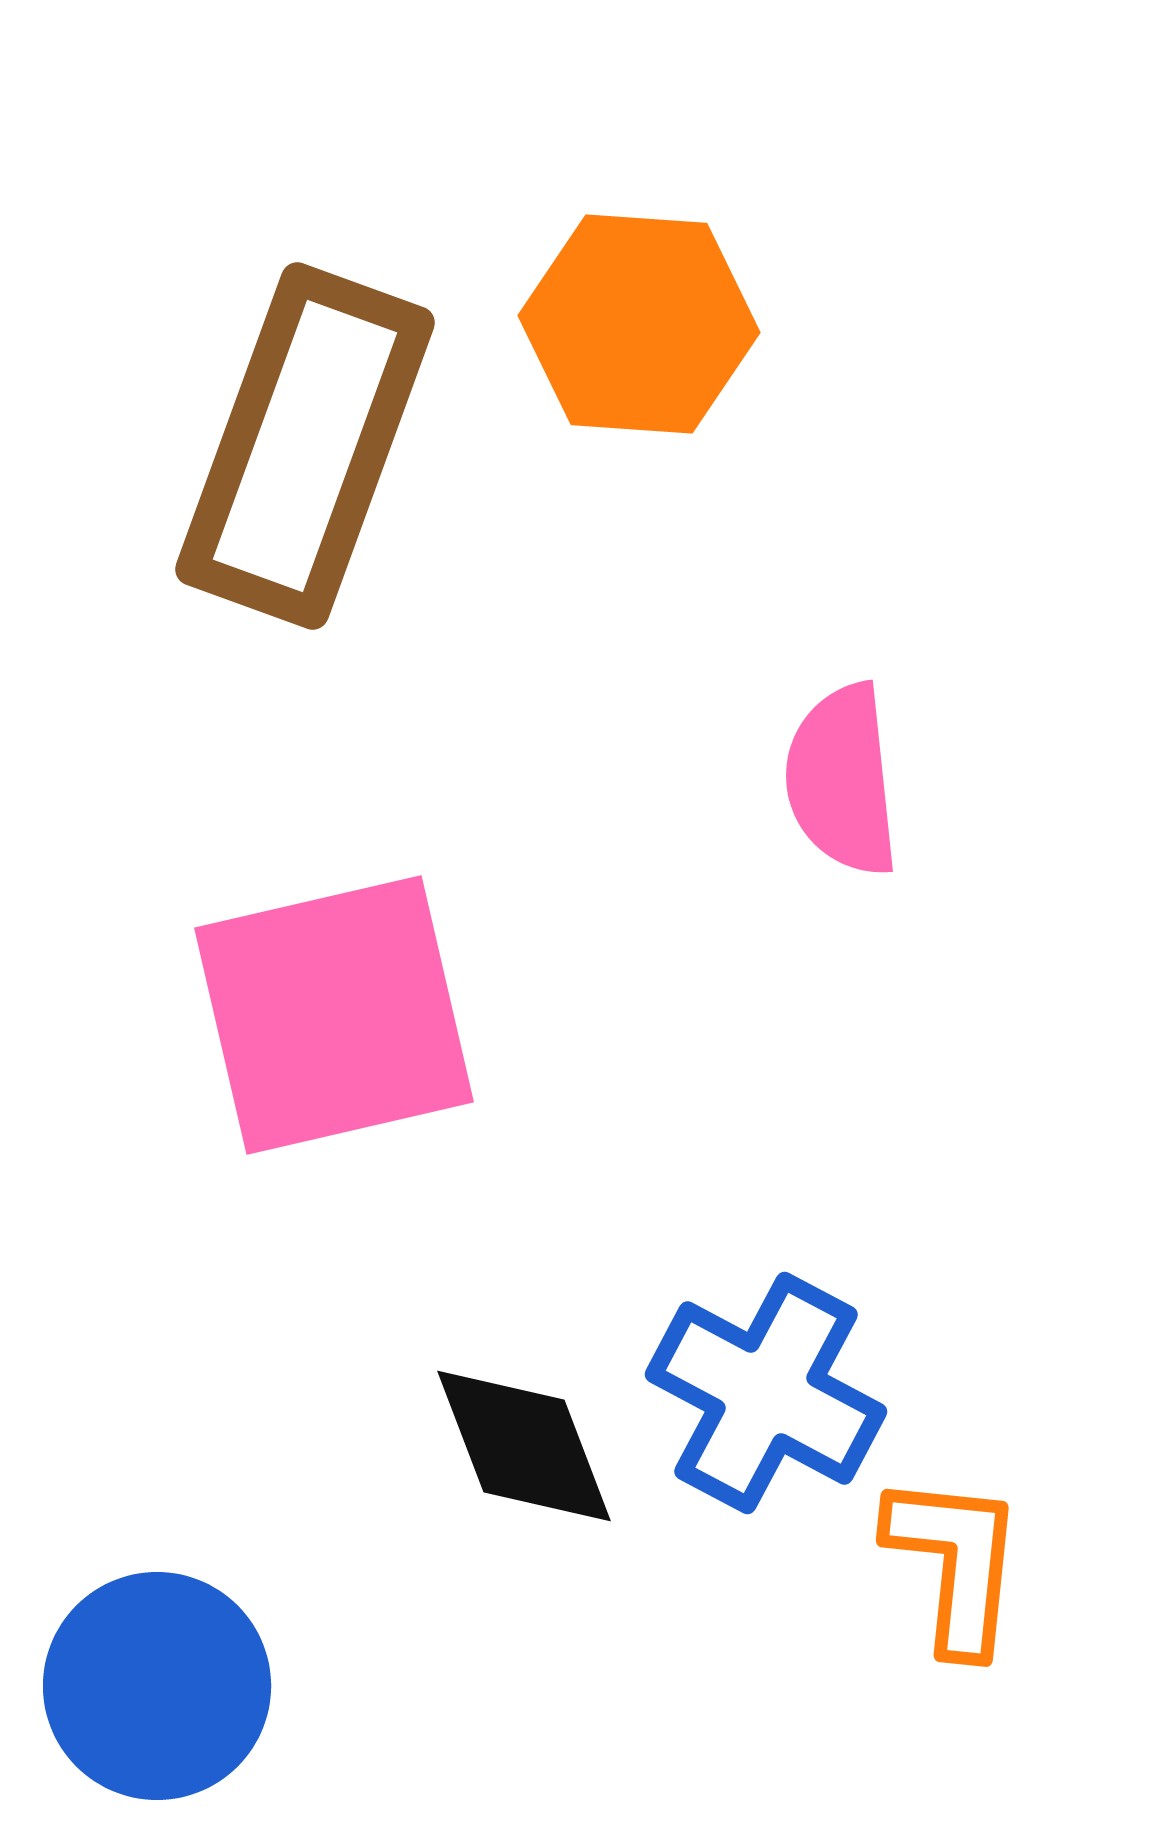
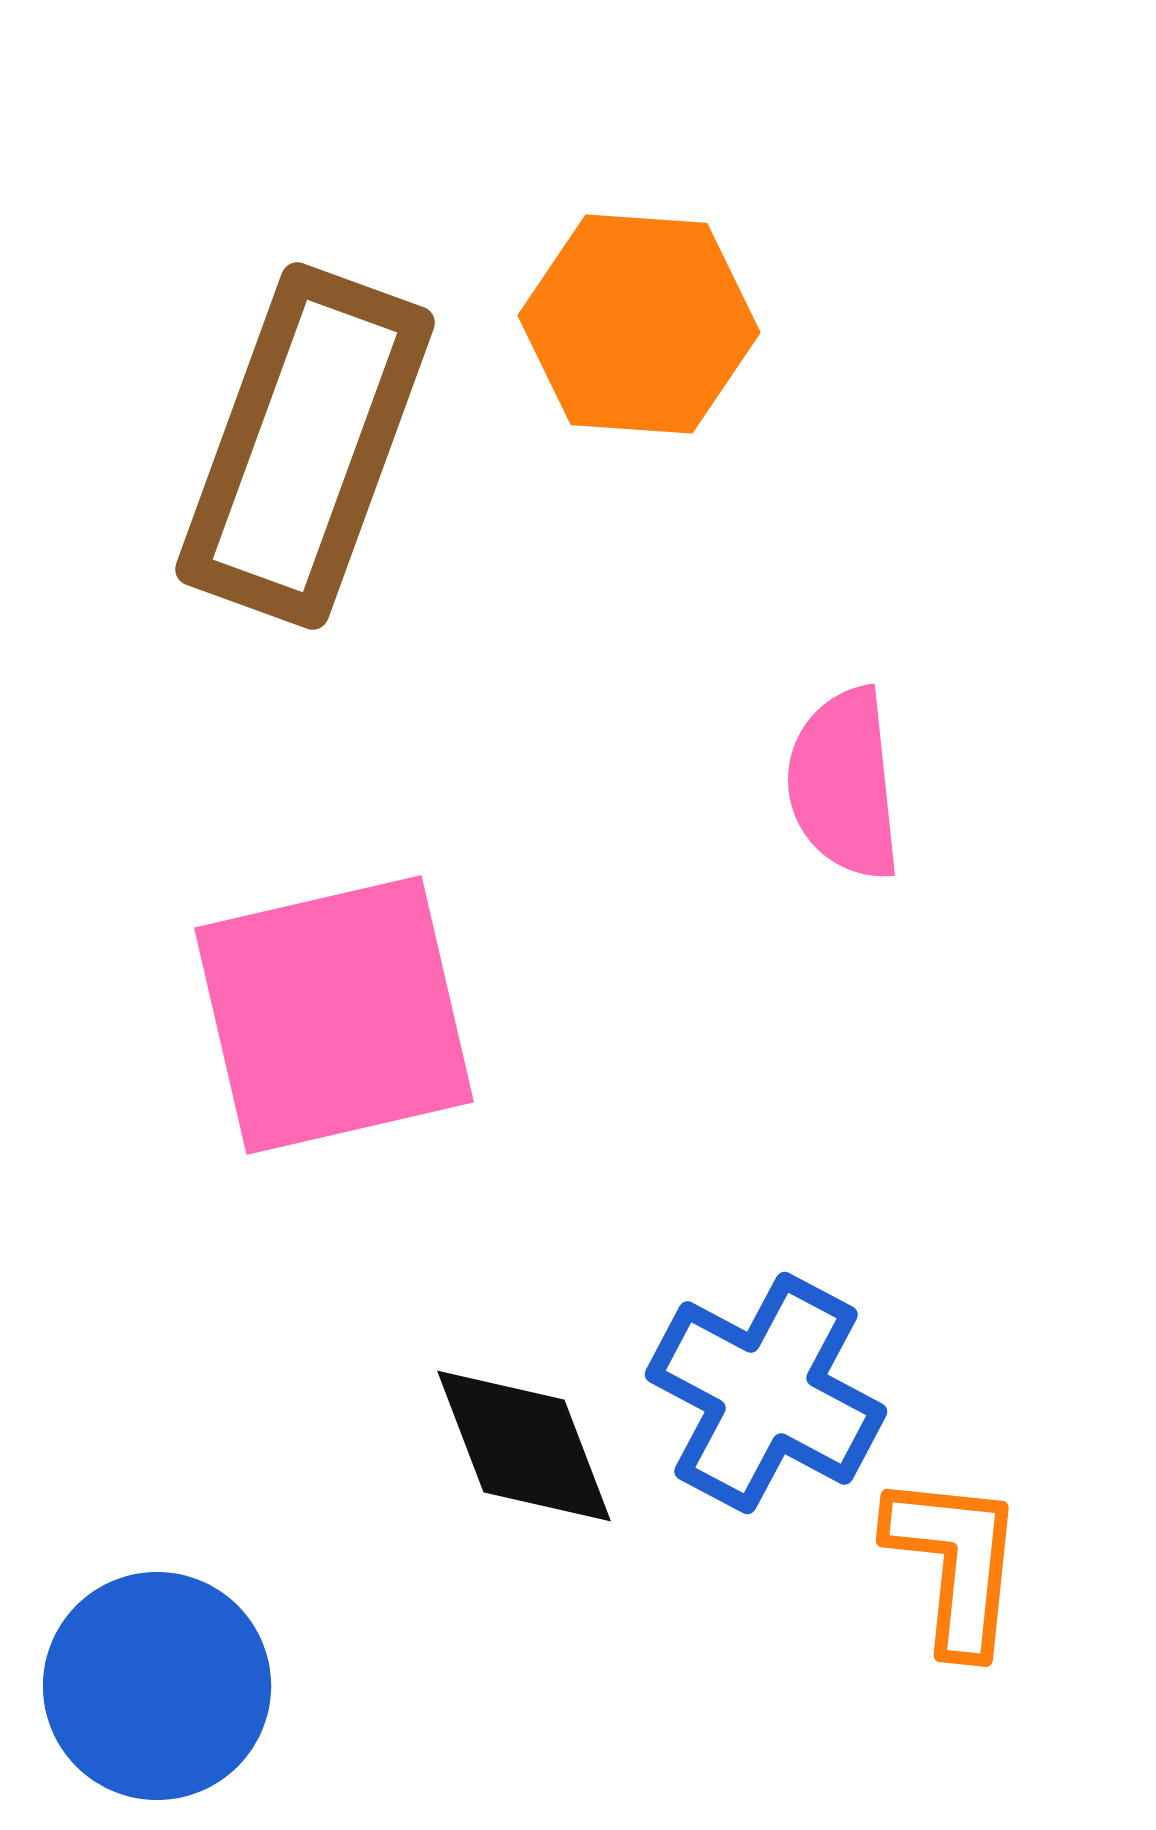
pink semicircle: moved 2 px right, 4 px down
